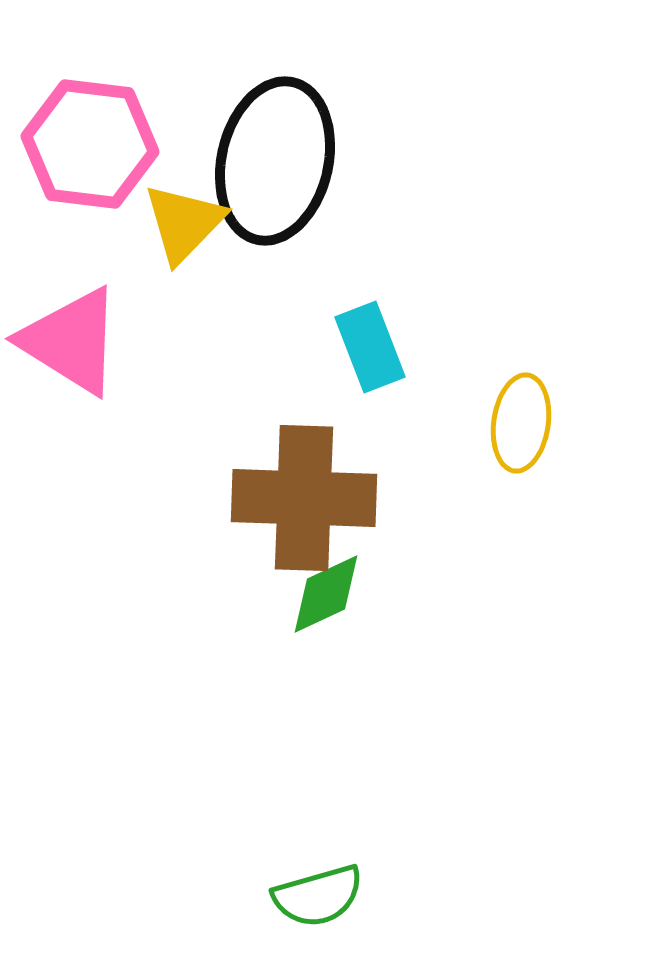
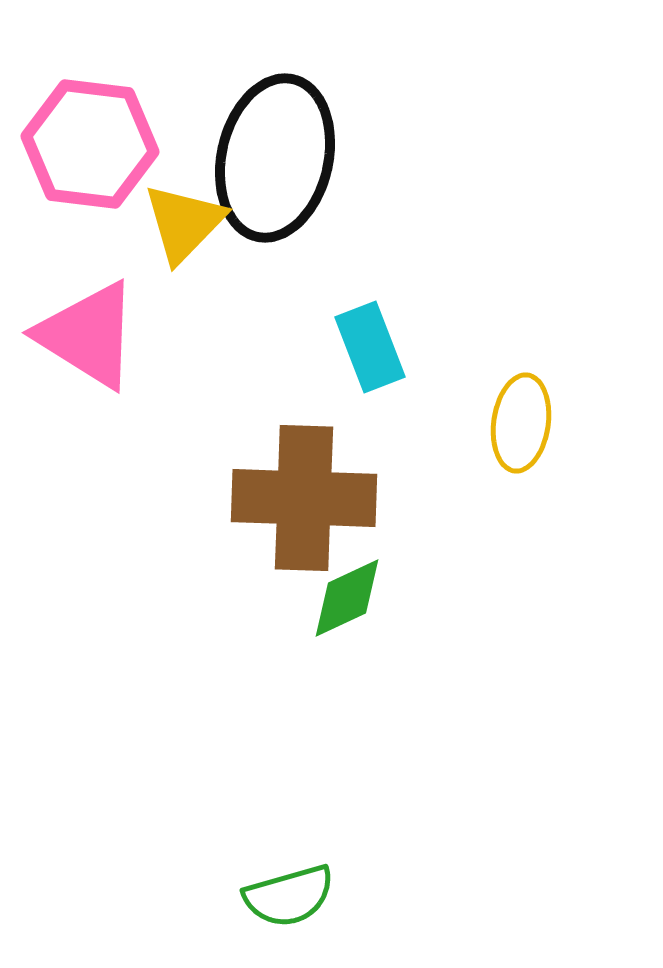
black ellipse: moved 3 px up
pink triangle: moved 17 px right, 6 px up
green diamond: moved 21 px right, 4 px down
green semicircle: moved 29 px left
